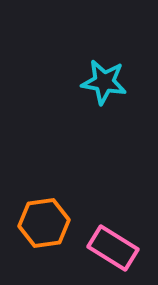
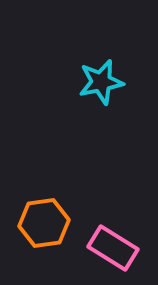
cyan star: moved 3 px left; rotated 21 degrees counterclockwise
